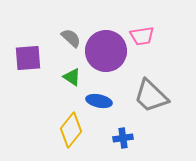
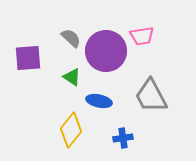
gray trapezoid: rotated 18 degrees clockwise
